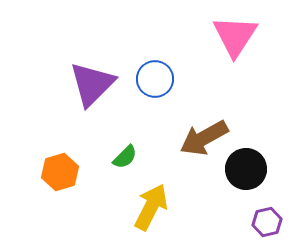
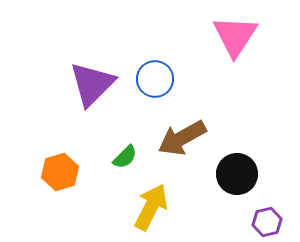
brown arrow: moved 22 px left
black circle: moved 9 px left, 5 px down
